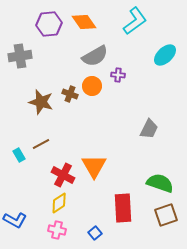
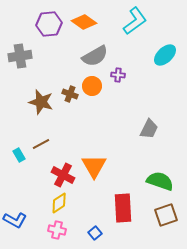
orange diamond: rotated 20 degrees counterclockwise
green semicircle: moved 2 px up
